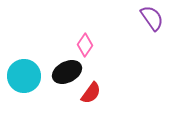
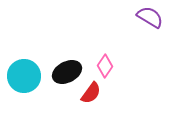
purple semicircle: moved 2 px left, 1 px up; rotated 24 degrees counterclockwise
pink diamond: moved 20 px right, 21 px down
